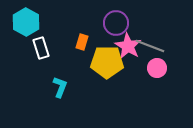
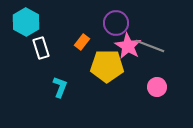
orange rectangle: rotated 21 degrees clockwise
yellow pentagon: moved 4 px down
pink circle: moved 19 px down
